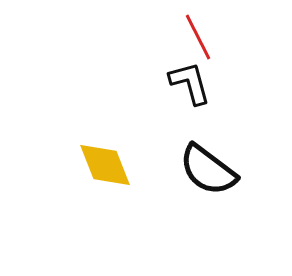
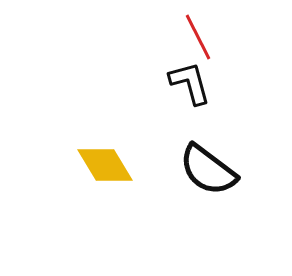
yellow diamond: rotated 10 degrees counterclockwise
